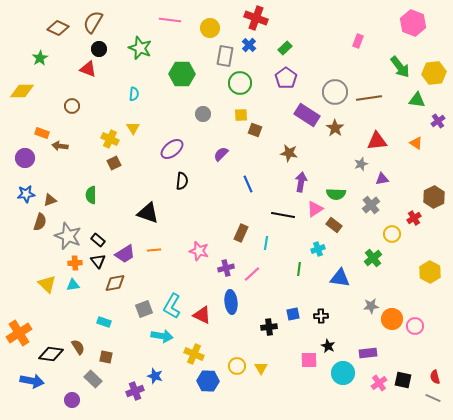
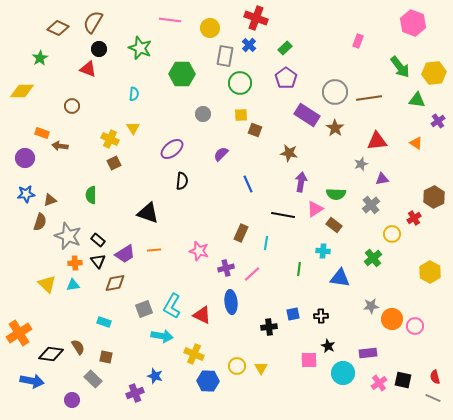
cyan cross at (318, 249): moved 5 px right, 2 px down; rotated 24 degrees clockwise
purple cross at (135, 391): moved 2 px down
